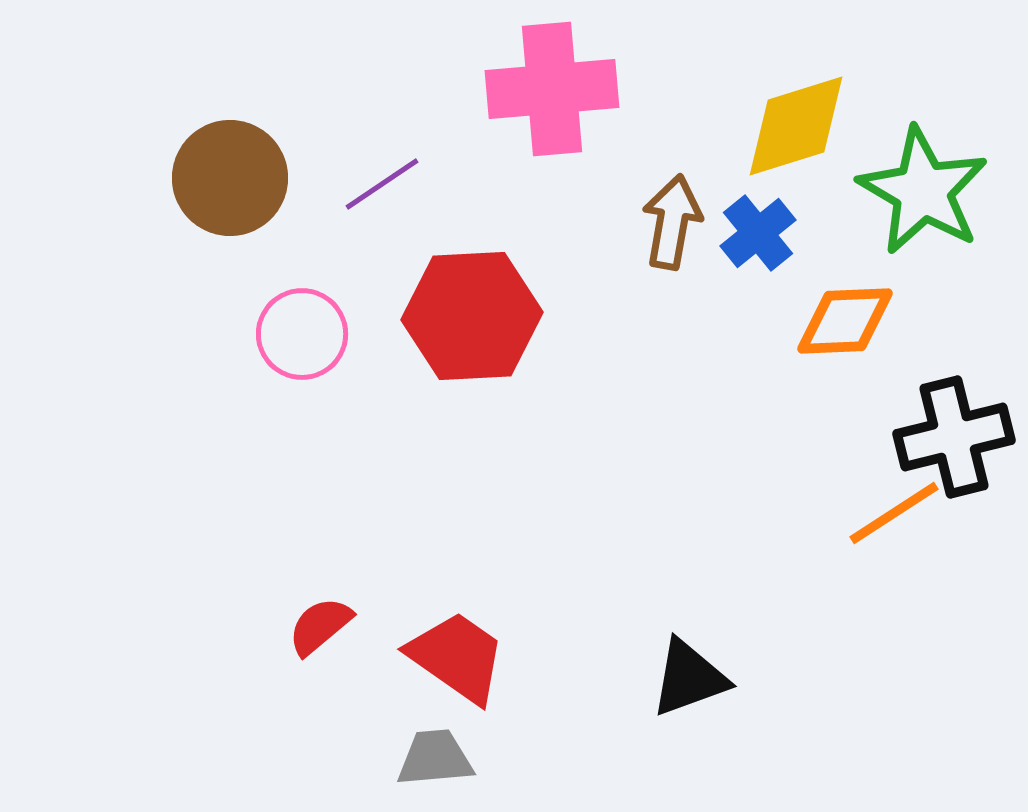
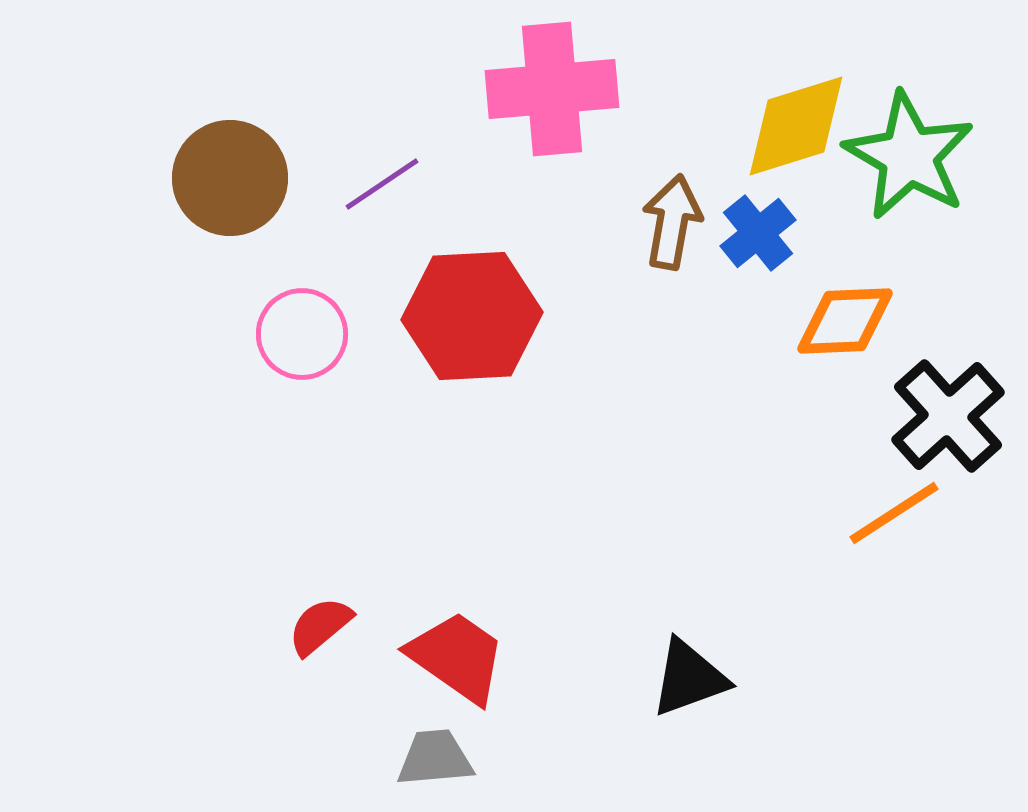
green star: moved 14 px left, 35 px up
black cross: moved 6 px left, 21 px up; rotated 28 degrees counterclockwise
